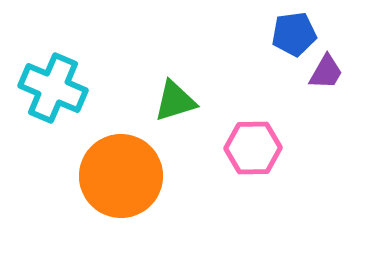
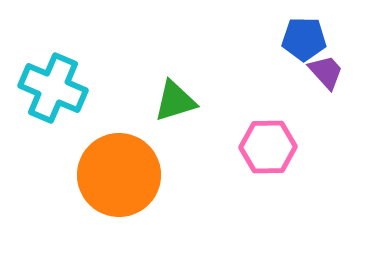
blue pentagon: moved 10 px right, 5 px down; rotated 9 degrees clockwise
purple trapezoid: rotated 72 degrees counterclockwise
pink hexagon: moved 15 px right, 1 px up
orange circle: moved 2 px left, 1 px up
